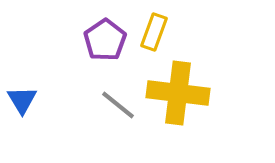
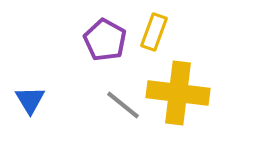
purple pentagon: rotated 9 degrees counterclockwise
blue triangle: moved 8 px right
gray line: moved 5 px right
